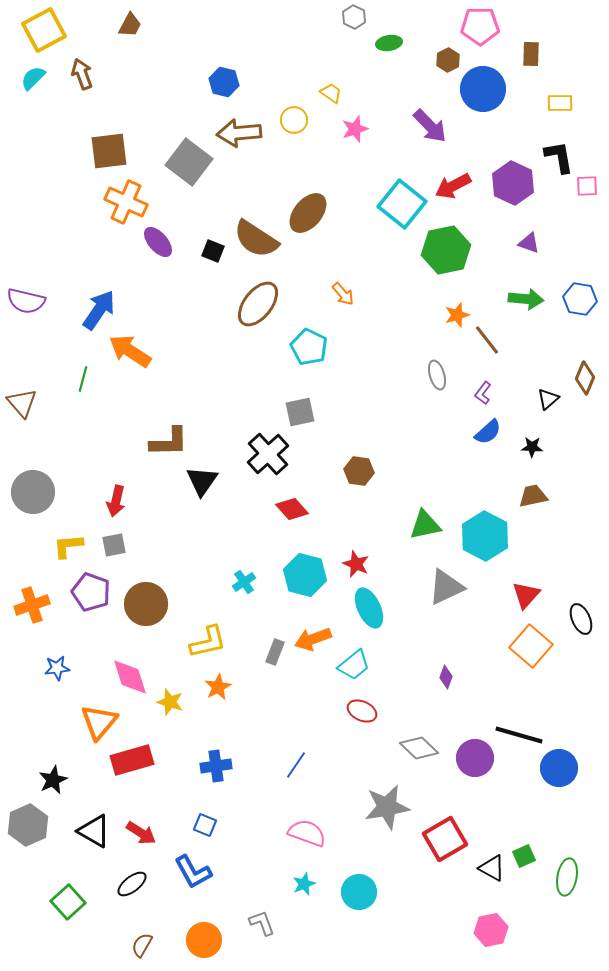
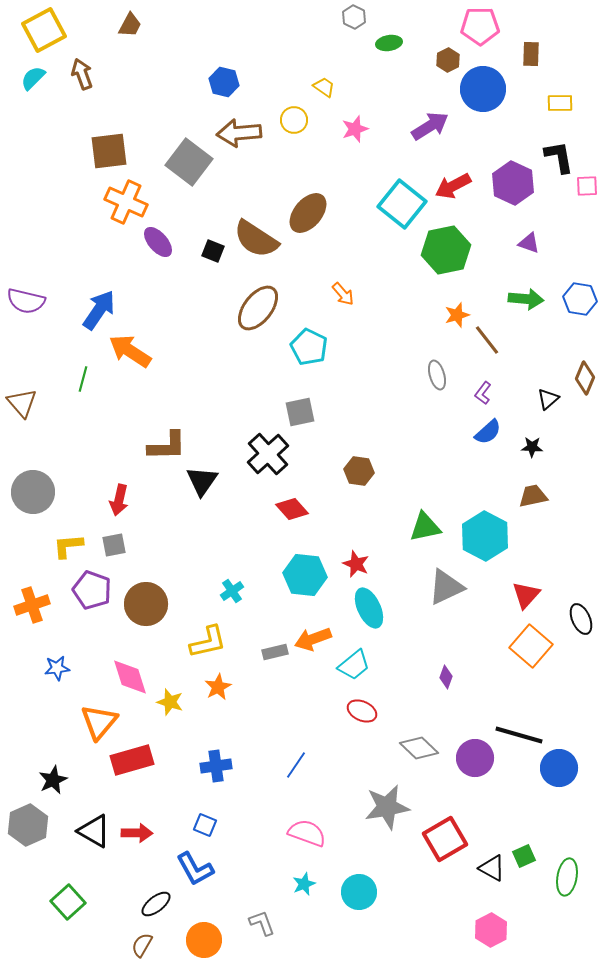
yellow trapezoid at (331, 93): moved 7 px left, 6 px up
purple arrow at (430, 126): rotated 78 degrees counterclockwise
brown ellipse at (258, 304): moved 4 px down
brown L-shape at (169, 442): moved 2 px left, 4 px down
red arrow at (116, 501): moved 3 px right, 1 px up
green triangle at (425, 525): moved 2 px down
cyan hexagon at (305, 575): rotated 9 degrees counterclockwise
cyan cross at (244, 582): moved 12 px left, 9 px down
purple pentagon at (91, 592): moved 1 px right, 2 px up
gray rectangle at (275, 652): rotated 55 degrees clockwise
red arrow at (141, 833): moved 4 px left; rotated 32 degrees counterclockwise
blue L-shape at (193, 872): moved 2 px right, 3 px up
black ellipse at (132, 884): moved 24 px right, 20 px down
pink hexagon at (491, 930): rotated 16 degrees counterclockwise
